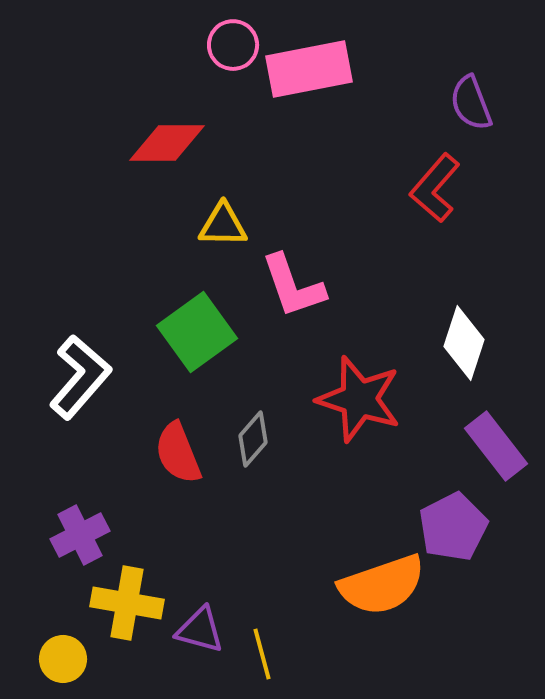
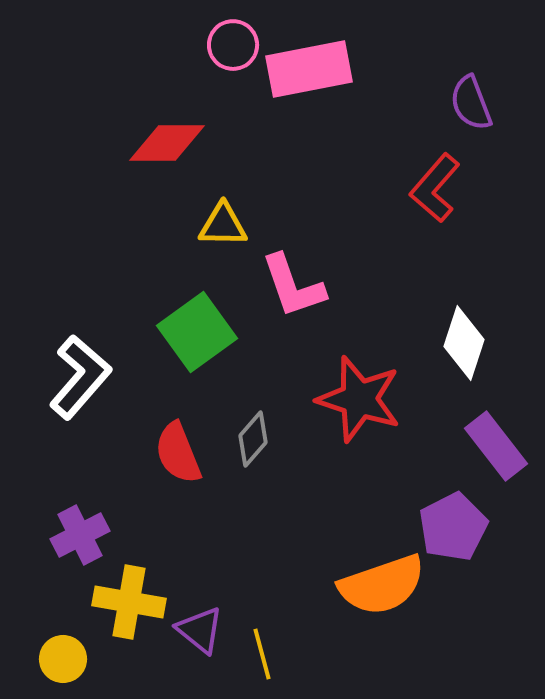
yellow cross: moved 2 px right, 1 px up
purple triangle: rotated 24 degrees clockwise
